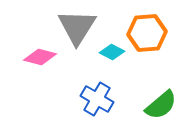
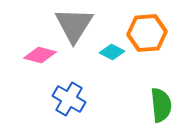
gray triangle: moved 3 px left, 2 px up
pink diamond: moved 2 px up
blue cross: moved 28 px left
green semicircle: rotated 56 degrees counterclockwise
